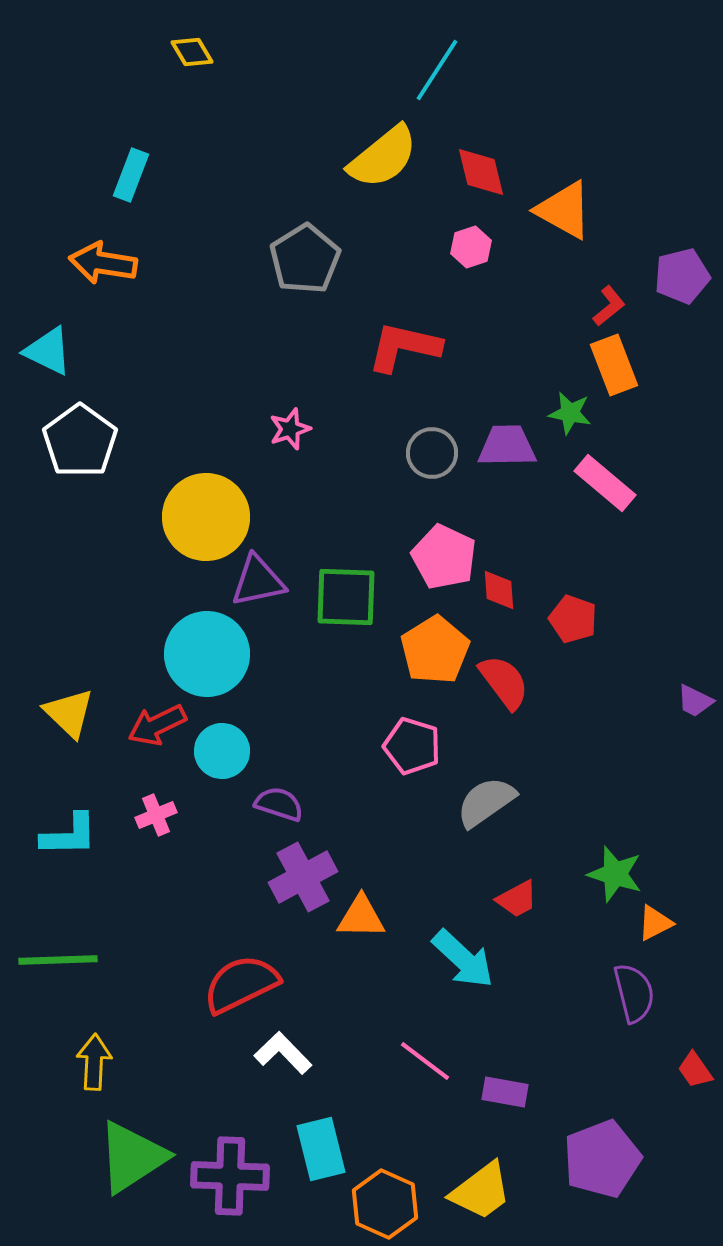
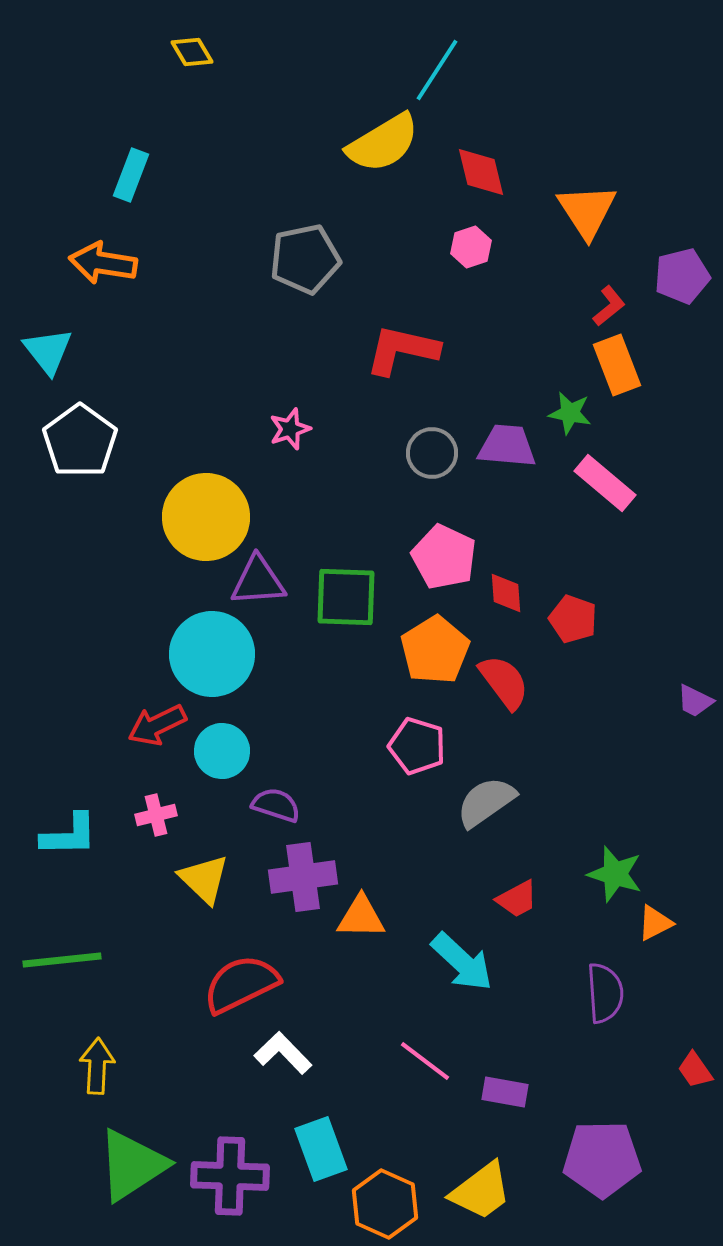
yellow semicircle at (383, 157): moved 14 px up; rotated 8 degrees clockwise
orange triangle at (564, 210): moved 23 px right, 1 px down; rotated 28 degrees clockwise
gray pentagon at (305, 259): rotated 20 degrees clockwise
red L-shape at (404, 347): moved 2 px left, 3 px down
cyan triangle at (48, 351): rotated 26 degrees clockwise
orange rectangle at (614, 365): moved 3 px right
purple trapezoid at (507, 446): rotated 6 degrees clockwise
purple triangle at (258, 581): rotated 8 degrees clockwise
red diamond at (499, 590): moved 7 px right, 3 px down
cyan circle at (207, 654): moved 5 px right
yellow triangle at (69, 713): moved 135 px right, 166 px down
pink pentagon at (412, 746): moved 5 px right
purple semicircle at (279, 804): moved 3 px left, 1 px down
pink cross at (156, 815): rotated 9 degrees clockwise
purple cross at (303, 877): rotated 20 degrees clockwise
cyan arrow at (463, 959): moved 1 px left, 3 px down
green line at (58, 960): moved 4 px right; rotated 4 degrees counterclockwise
purple semicircle at (634, 993): moved 29 px left; rotated 10 degrees clockwise
yellow arrow at (94, 1062): moved 3 px right, 4 px down
cyan rectangle at (321, 1149): rotated 6 degrees counterclockwise
green triangle at (132, 1157): moved 8 px down
purple pentagon at (602, 1159): rotated 20 degrees clockwise
